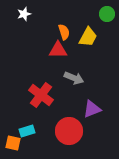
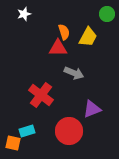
red triangle: moved 2 px up
gray arrow: moved 5 px up
